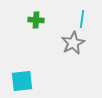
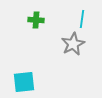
gray star: moved 1 px down
cyan square: moved 2 px right, 1 px down
